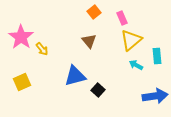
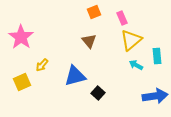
orange square: rotated 16 degrees clockwise
yellow arrow: moved 16 px down; rotated 80 degrees clockwise
black square: moved 3 px down
